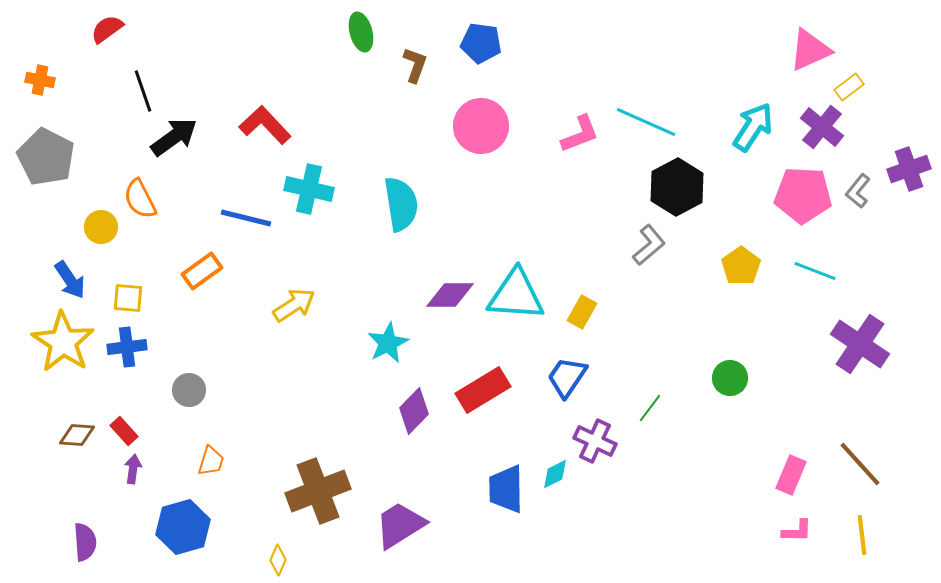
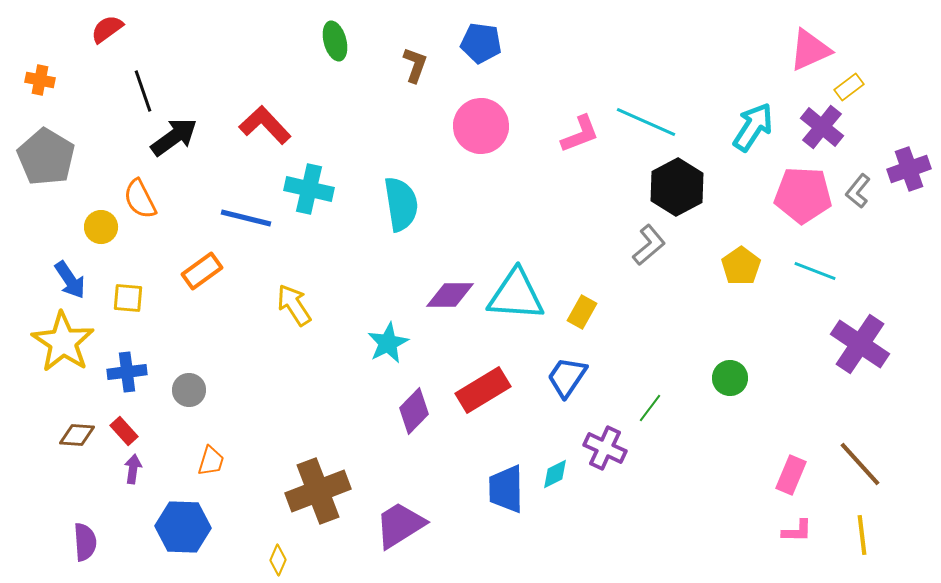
green ellipse at (361, 32): moved 26 px left, 9 px down
gray pentagon at (46, 157): rotated 4 degrees clockwise
yellow arrow at (294, 305): rotated 90 degrees counterclockwise
blue cross at (127, 347): moved 25 px down
purple cross at (595, 441): moved 10 px right, 7 px down
blue hexagon at (183, 527): rotated 18 degrees clockwise
